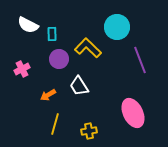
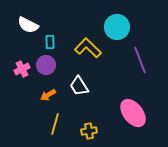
cyan rectangle: moved 2 px left, 8 px down
purple circle: moved 13 px left, 6 px down
pink ellipse: rotated 12 degrees counterclockwise
